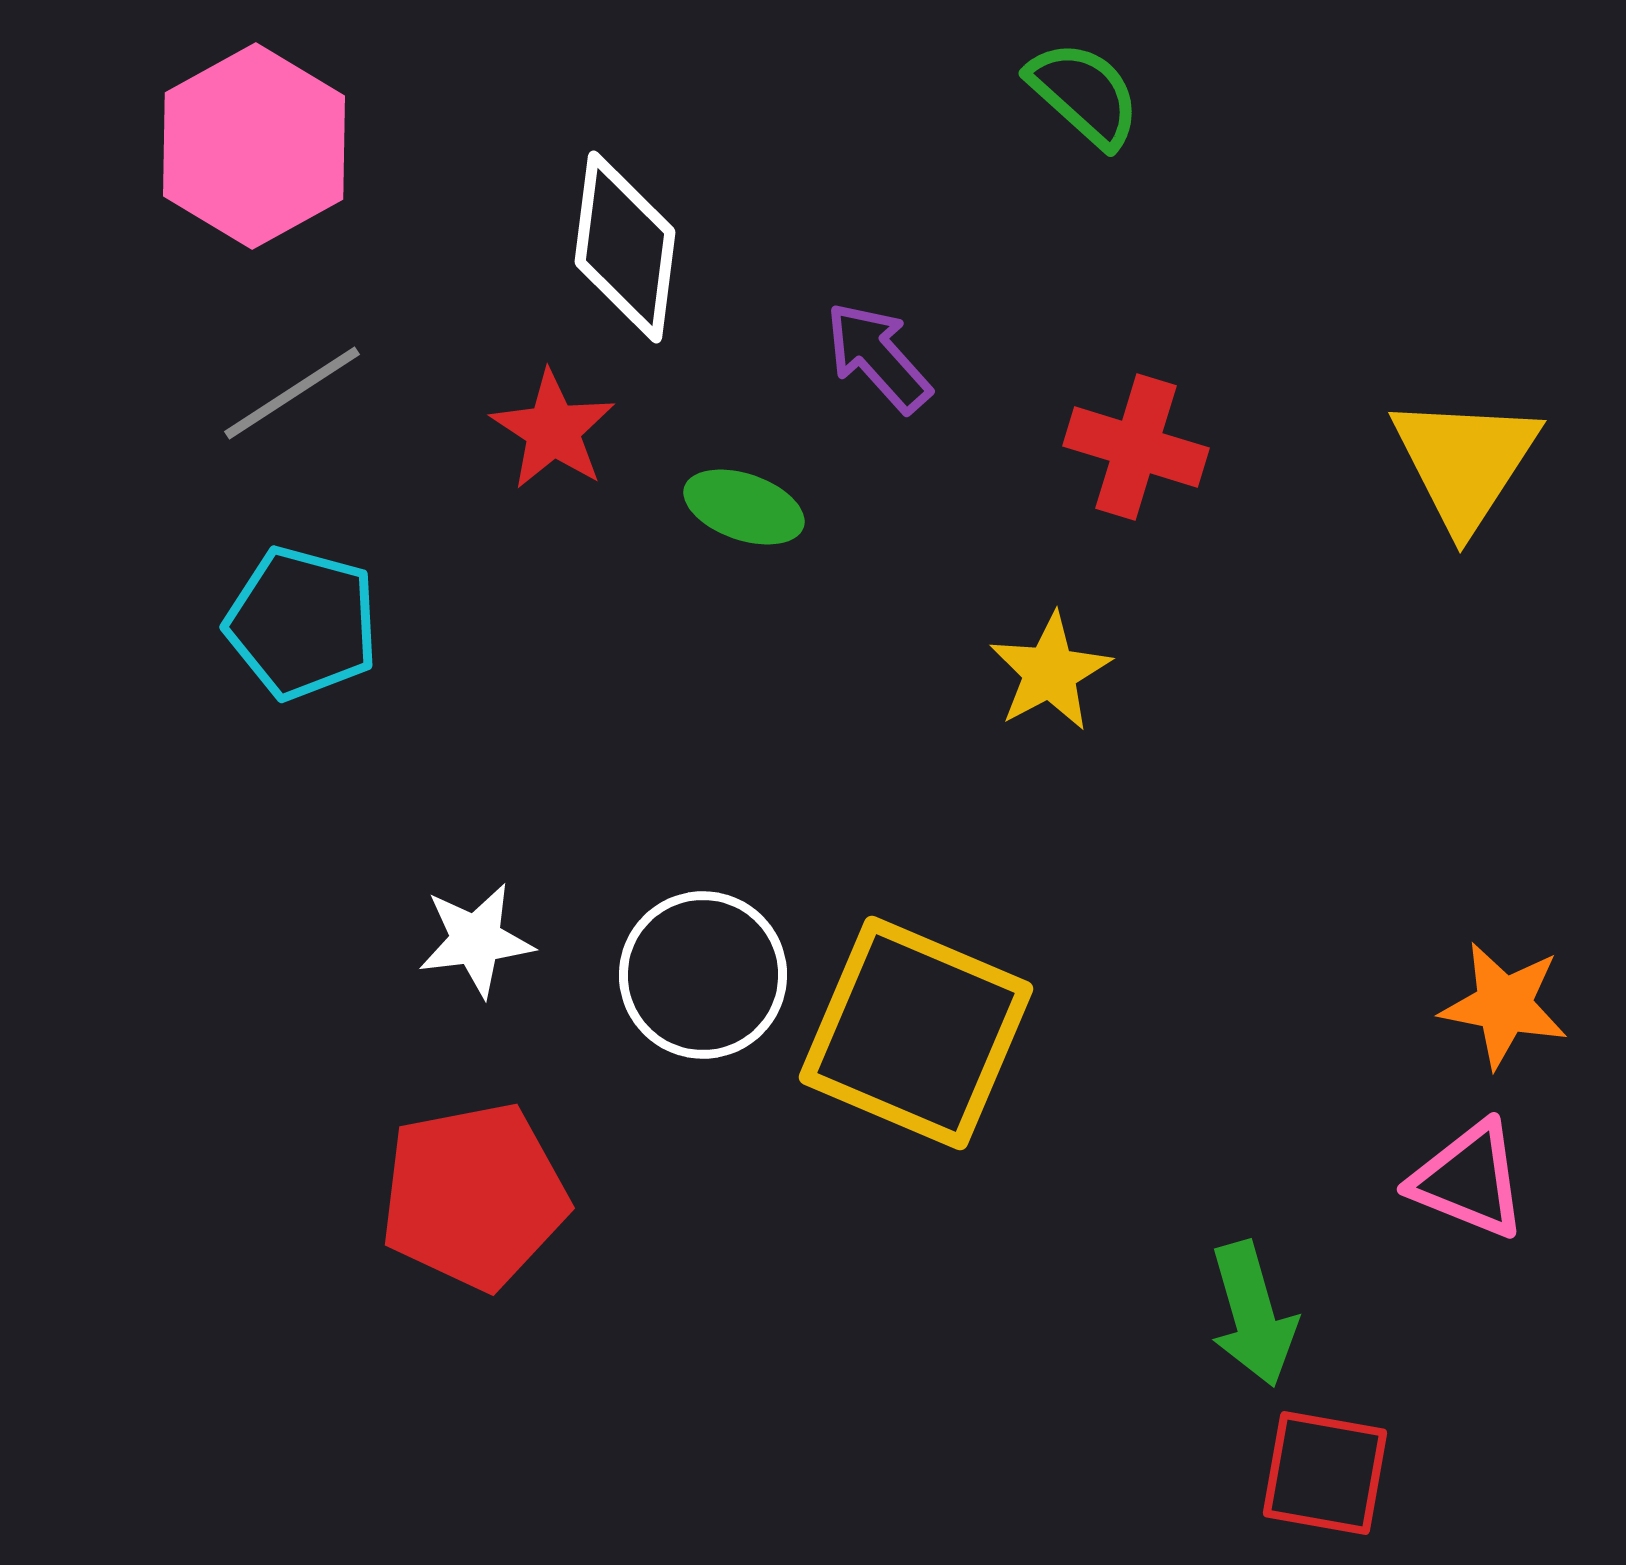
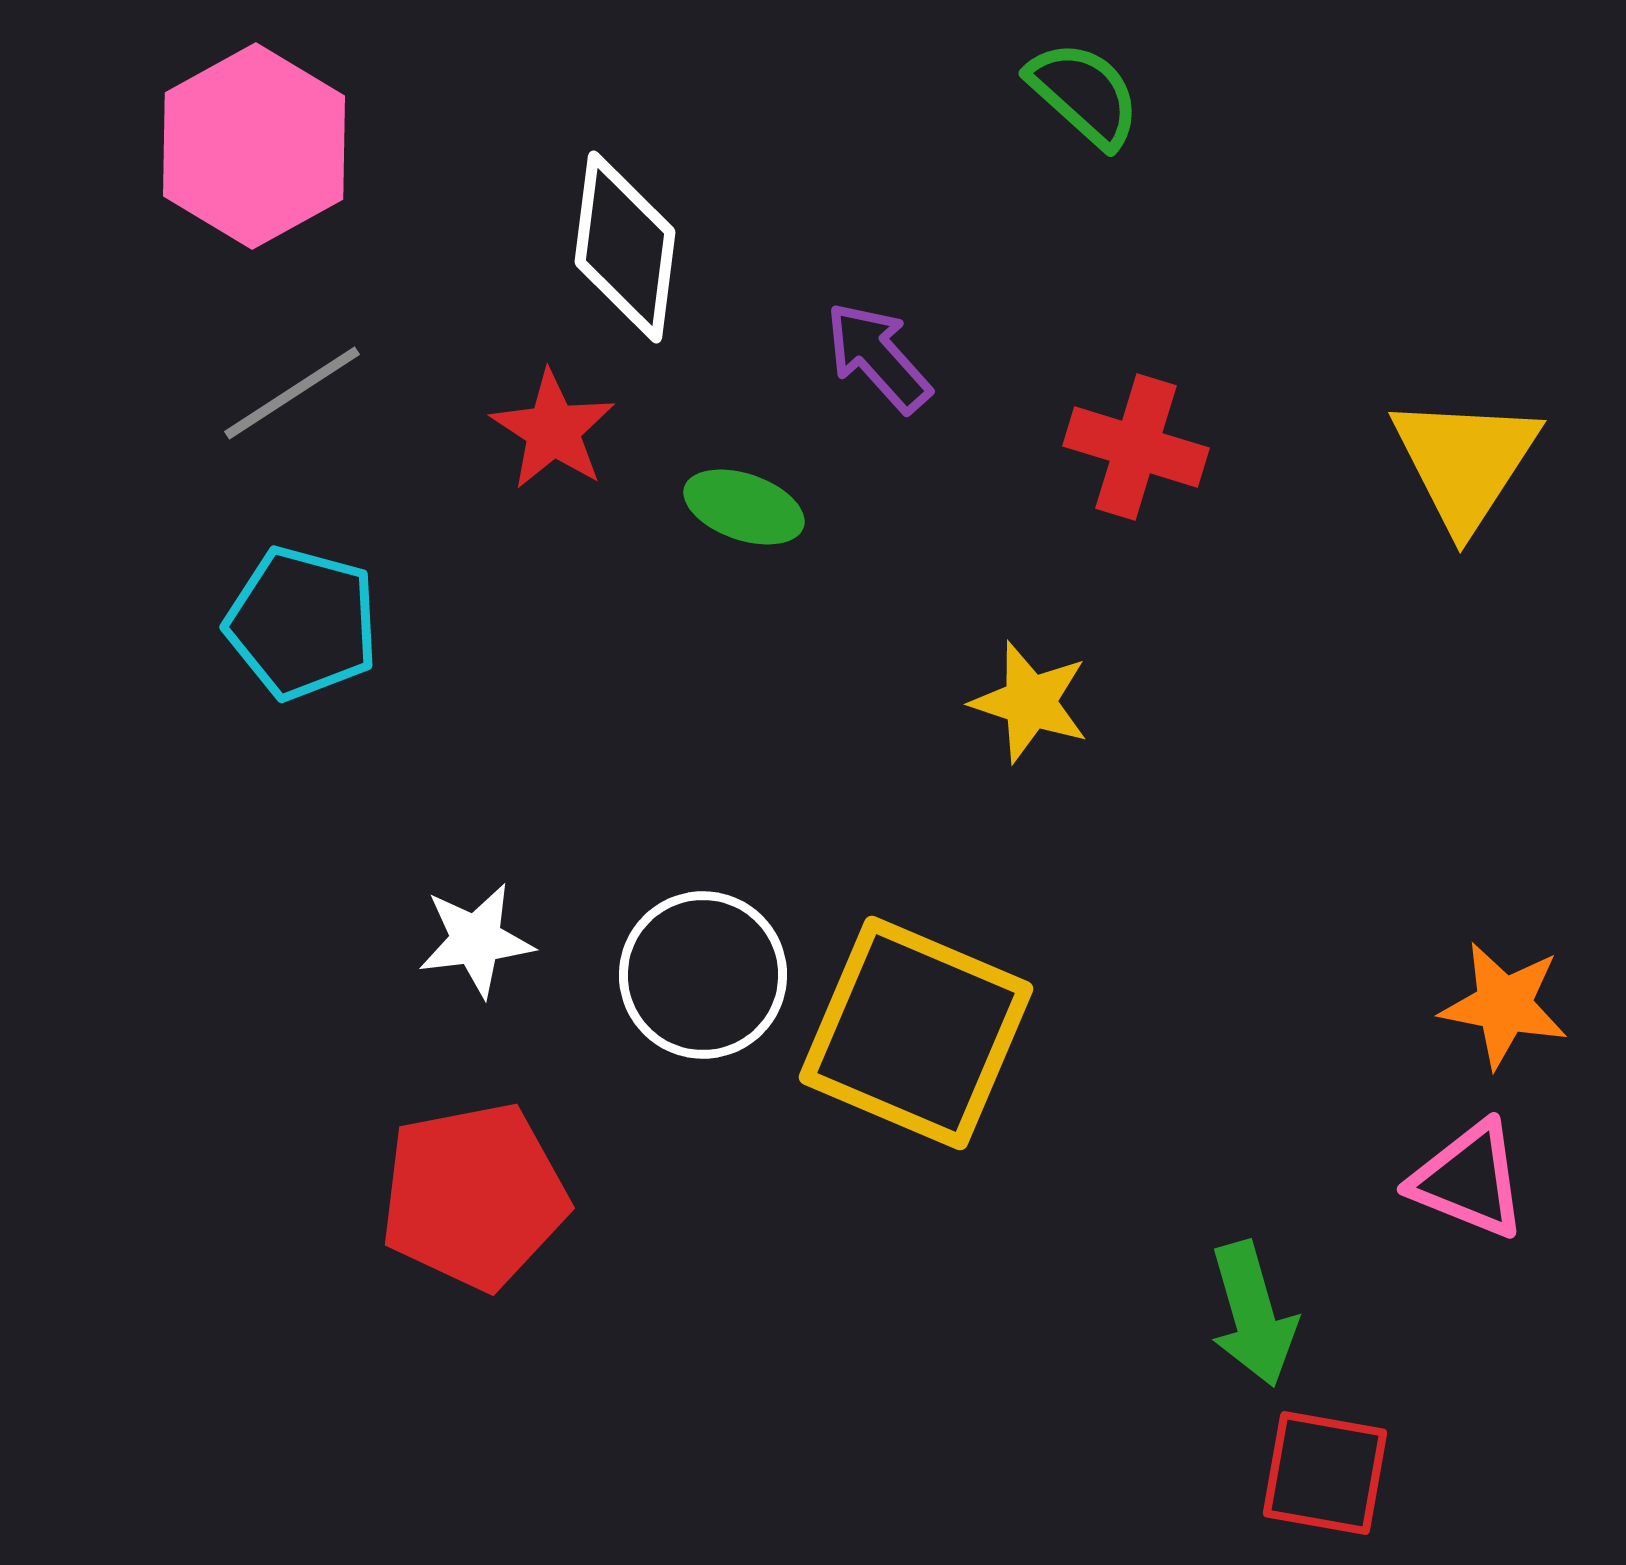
yellow star: moved 20 px left, 30 px down; rotated 26 degrees counterclockwise
